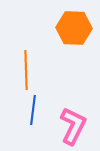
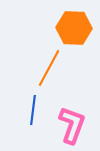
orange line: moved 23 px right, 2 px up; rotated 30 degrees clockwise
pink L-shape: moved 1 px left, 1 px up; rotated 6 degrees counterclockwise
